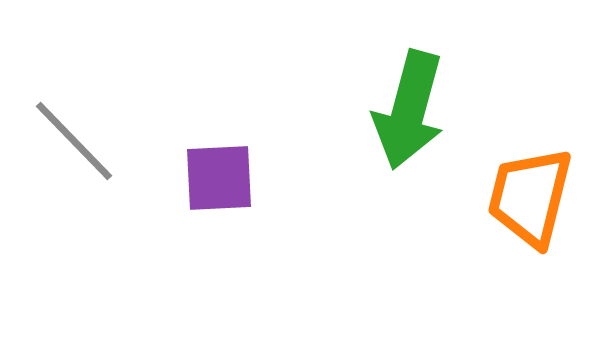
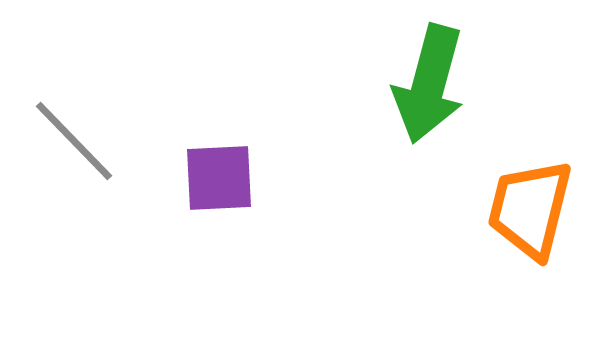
green arrow: moved 20 px right, 26 px up
orange trapezoid: moved 12 px down
